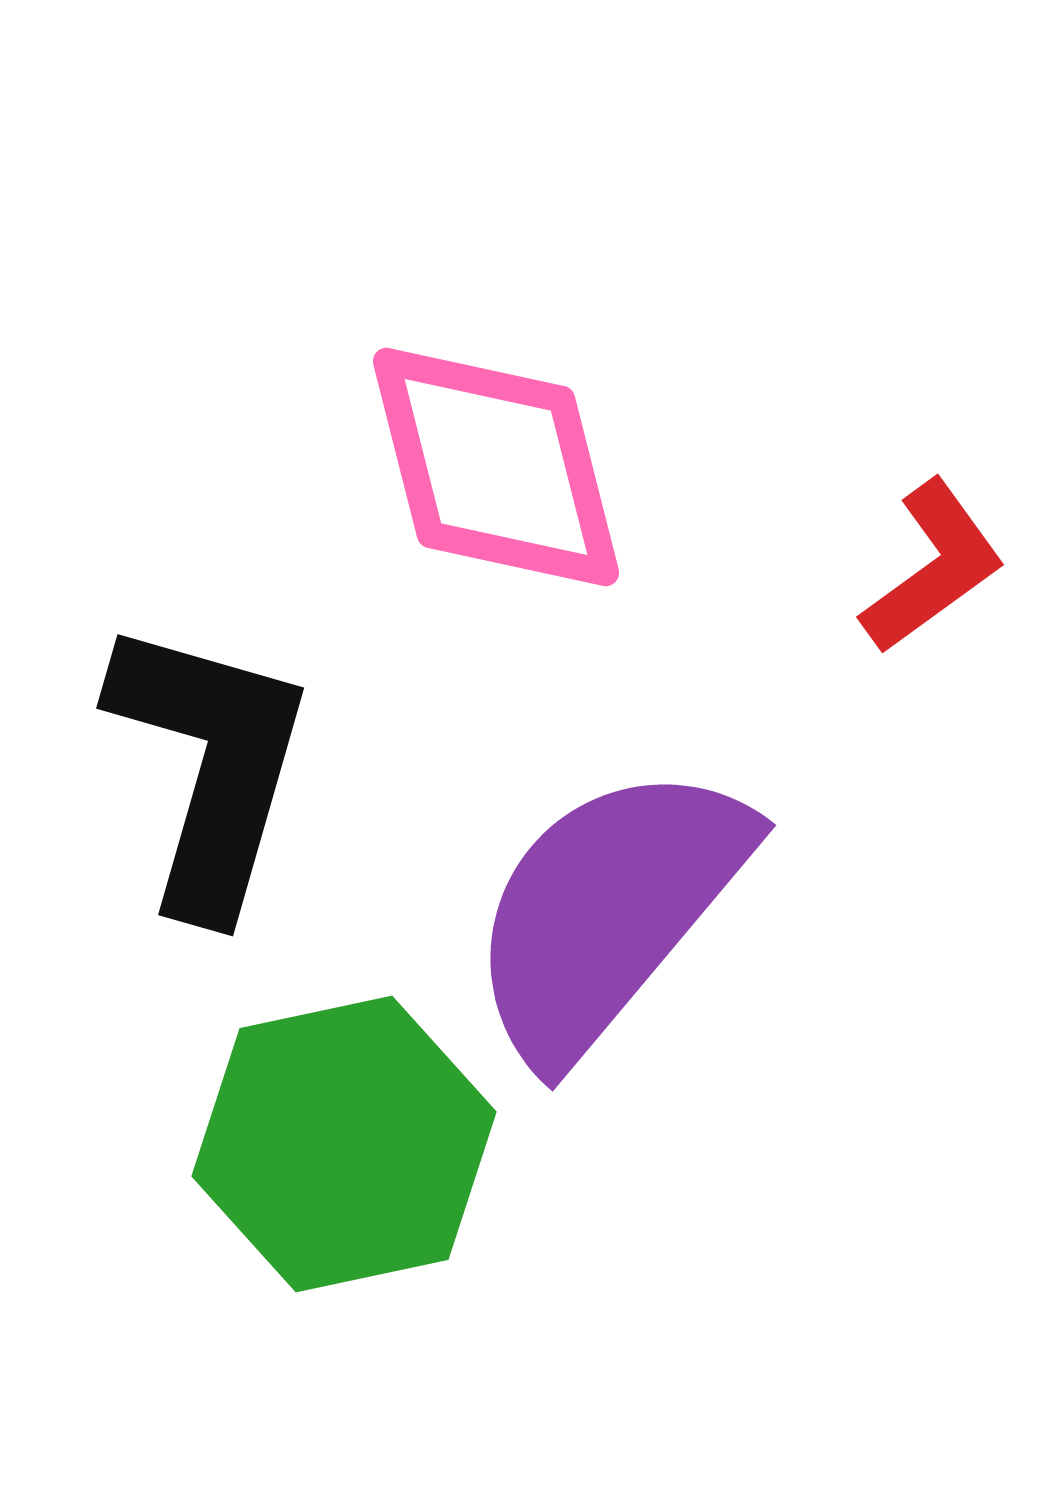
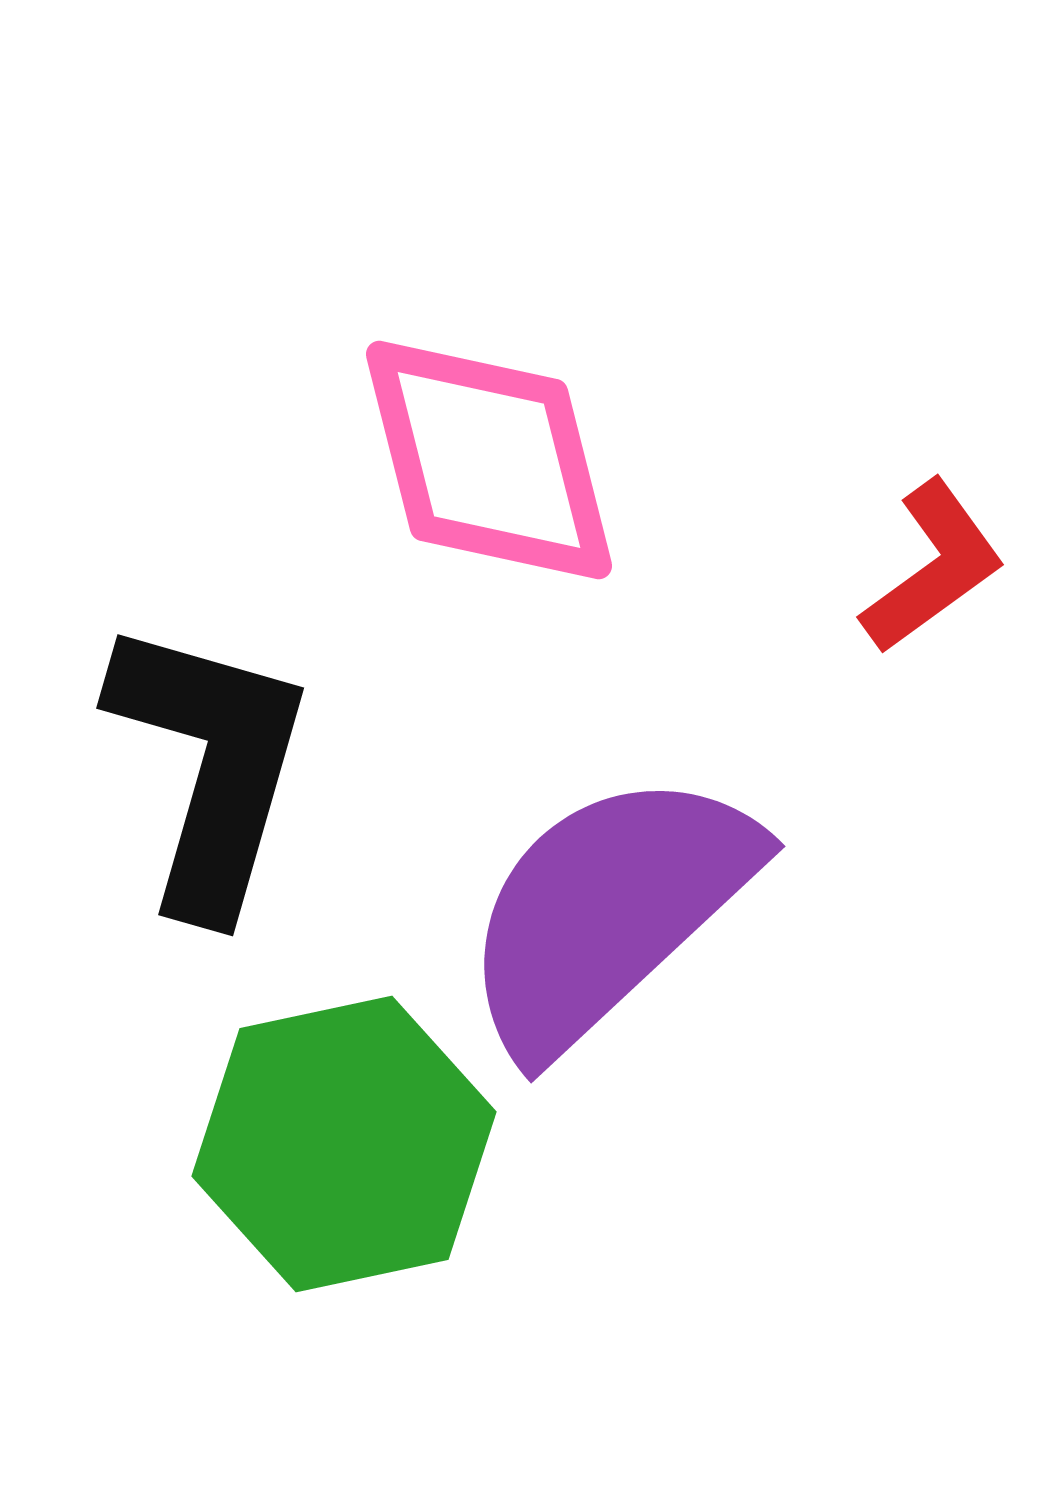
pink diamond: moved 7 px left, 7 px up
purple semicircle: rotated 7 degrees clockwise
